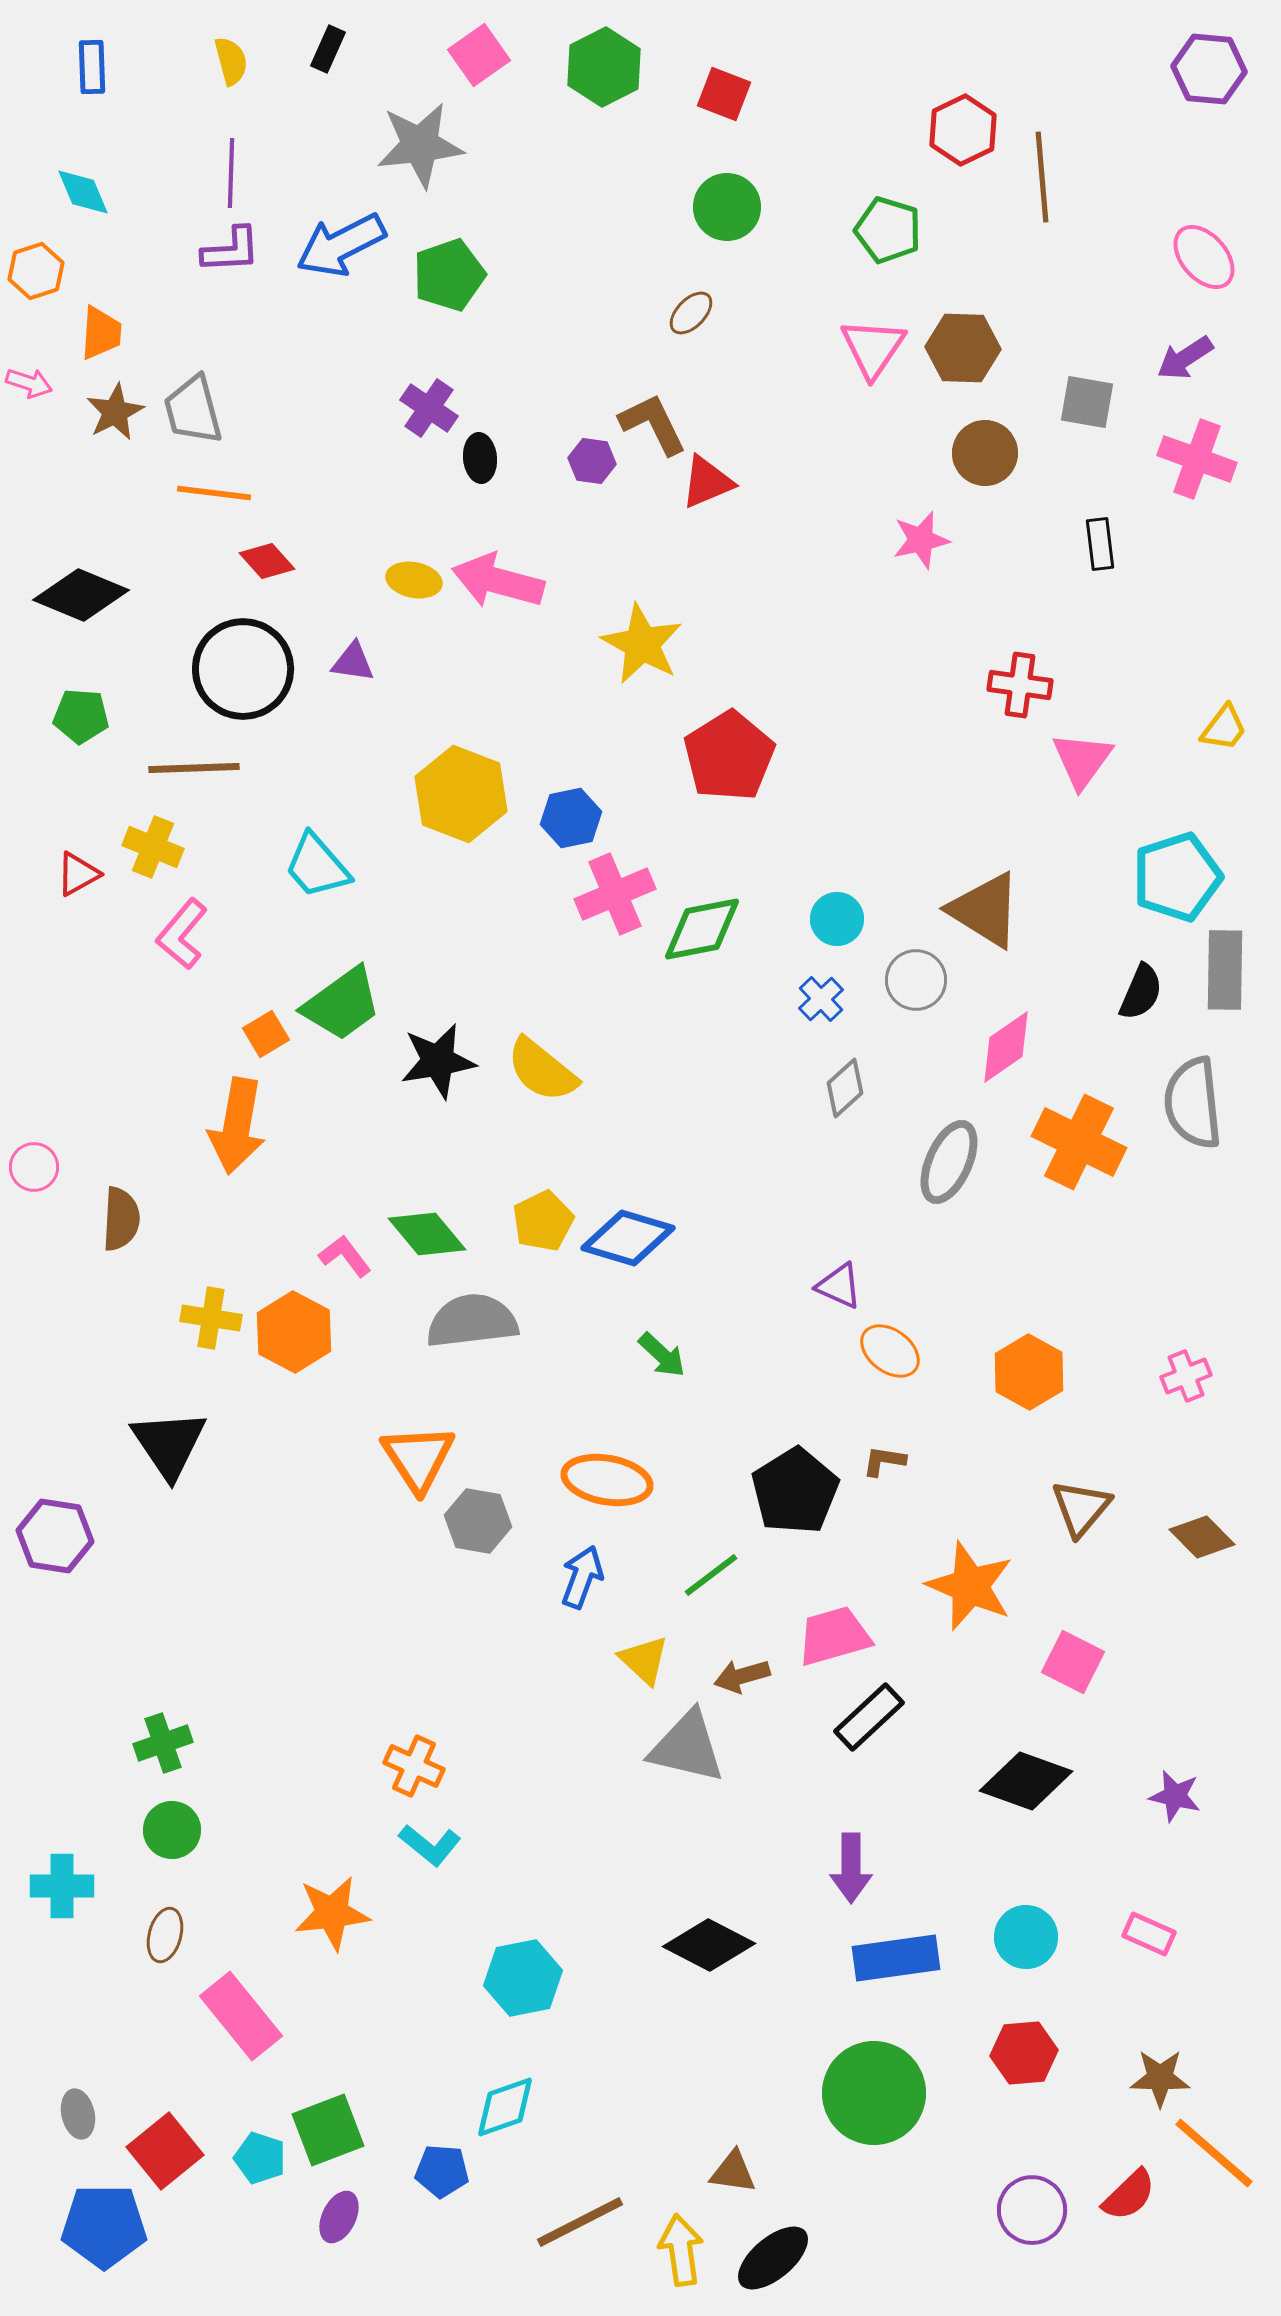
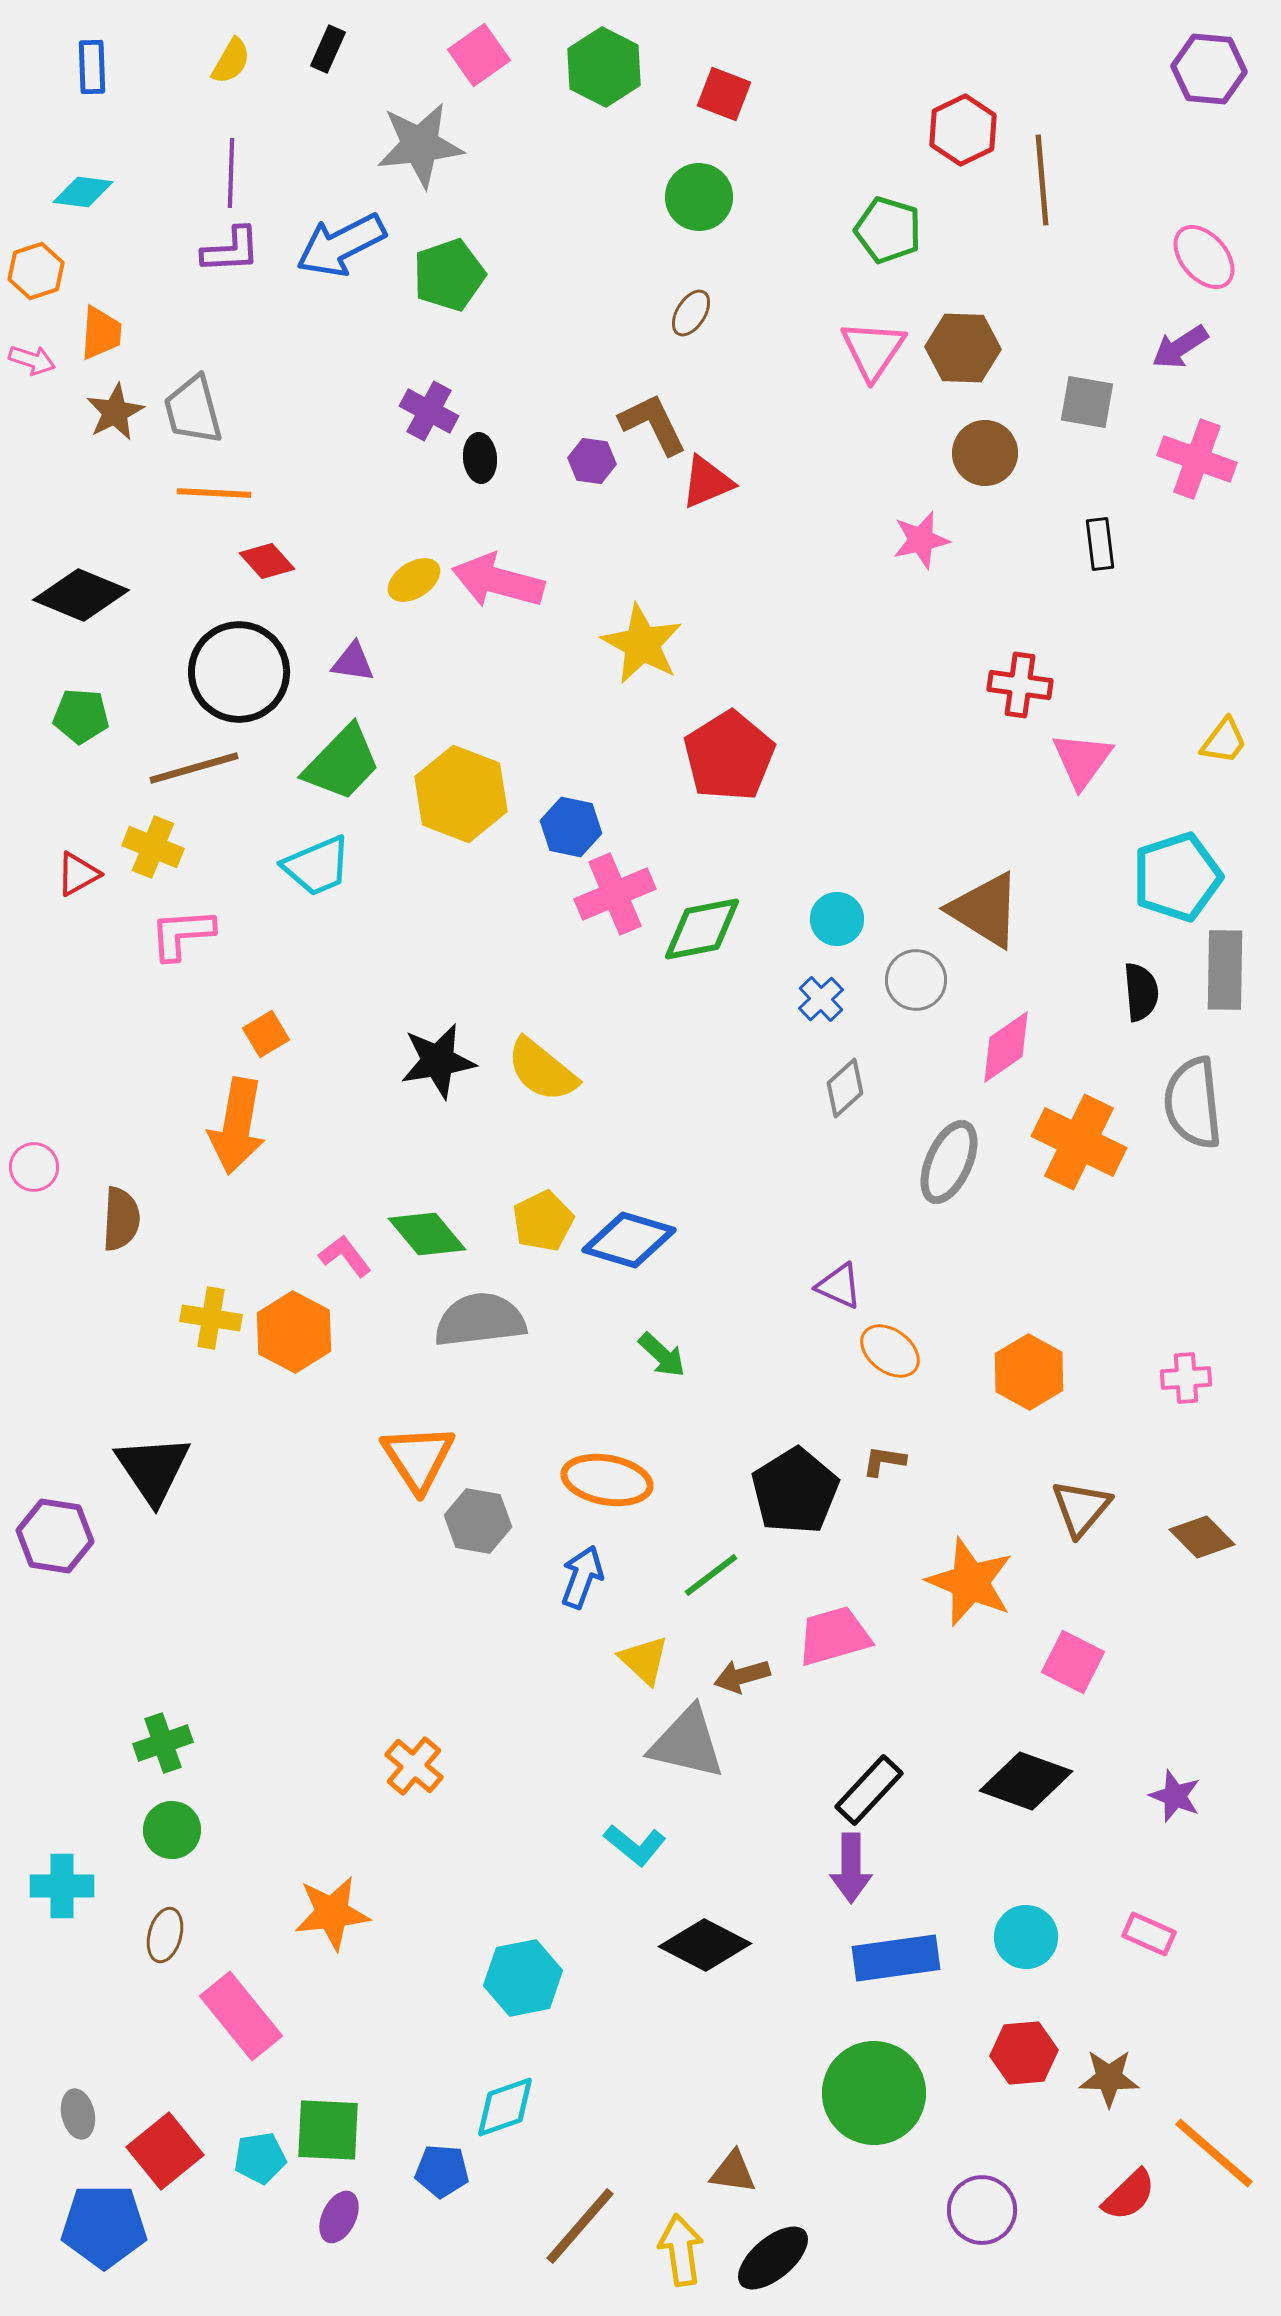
yellow semicircle at (231, 61): rotated 45 degrees clockwise
green hexagon at (604, 67): rotated 6 degrees counterclockwise
brown line at (1042, 177): moved 3 px down
cyan diamond at (83, 192): rotated 60 degrees counterclockwise
green circle at (727, 207): moved 28 px left, 10 px up
brown ellipse at (691, 313): rotated 12 degrees counterclockwise
pink triangle at (873, 348): moved 2 px down
purple arrow at (1185, 358): moved 5 px left, 11 px up
pink arrow at (29, 383): moved 3 px right, 23 px up
purple cross at (429, 408): moved 3 px down; rotated 6 degrees counterclockwise
orange line at (214, 493): rotated 4 degrees counterclockwise
yellow ellipse at (414, 580): rotated 44 degrees counterclockwise
black circle at (243, 669): moved 4 px left, 3 px down
yellow trapezoid at (1224, 728): moved 13 px down
brown line at (194, 768): rotated 14 degrees counterclockwise
blue hexagon at (571, 818): moved 9 px down; rotated 24 degrees clockwise
cyan trapezoid at (317, 866): rotated 72 degrees counterclockwise
pink L-shape at (182, 934): rotated 46 degrees clockwise
black semicircle at (1141, 992): rotated 28 degrees counterclockwise
green trapezoid at (342, 1004): moved 241 px up; rotated 10 degrees counterclockwise
blue diamond at (628, 1238): moved 1 px right, 2 px down
gray semicircle at (472, 1321): moved 8 px right, 1 px up
pink cross at (1186, 1376): moved 2 px down; rotated 18 degrees clockwise
black triangle at (169, 1444): moved 16 px left, 25 px down
orange star at (970, 1586): moved 4 px up
black rectangle at (869, 1717): moved 73 px down; rotated 4 degrees counterclockwise
gray triangle at (687, 1747): moved 4 px up
orange cross at (414, 1766): rotated 16 degrees clockwise
purple star at (1175, 1796): rotated 8 degrees clockwise
cyan L-shape at (430, 1845): moved 205 px right
black diamond at (709, 1945): moved 4 px left
brown star at (1160, 2078): moved 51 px left
green square at (328, 2130): rotated 24 degrees clockwise
cyan pentagon at (260, 2158): rotated 27 degrees counterclockwise
purple circle at (1032, 2210): moved 50 px left
brown line at (580, 2222): moved 4 px down; rotated 22 degrees counterclockwise
